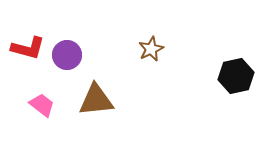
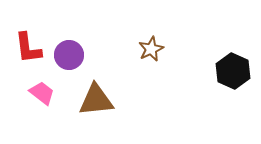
red L-shape: rotated 68 degrees clockwise
purple circle: moved 2 px right
black hexagon: moved 3 px left, 5 px up; rotated 24 degrees counterclockwise
pink trapezoid: moved 12 px up
